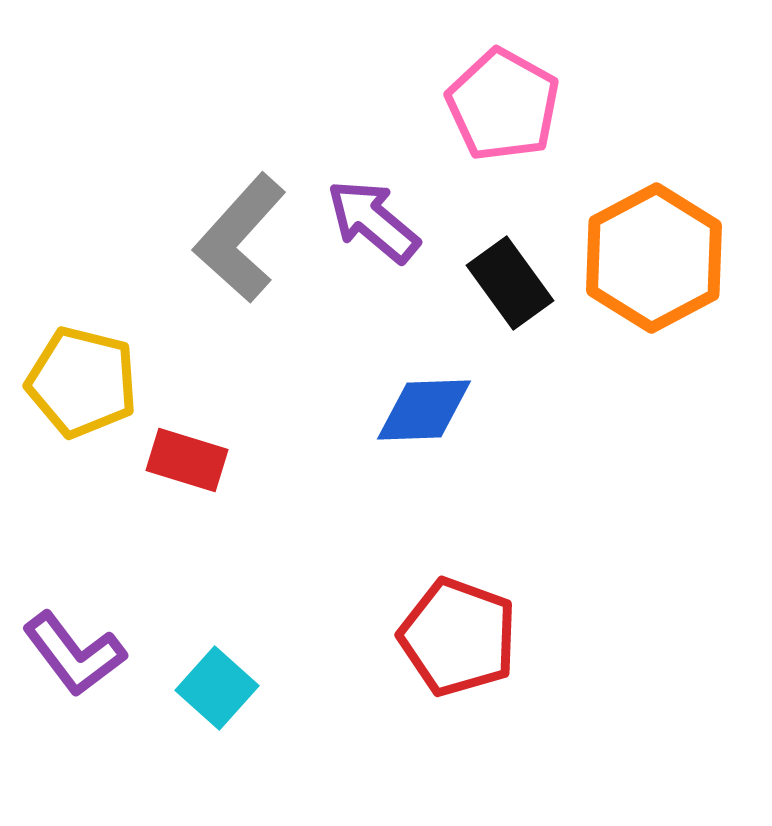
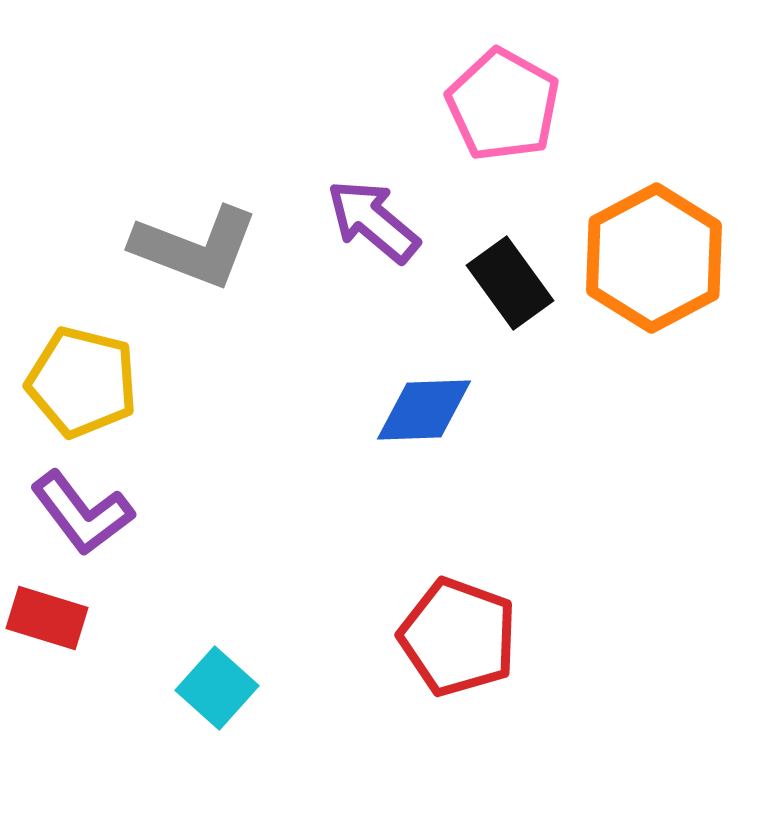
gray L-shape: moved 45 px left, 9 px down; rotated 111 degrees counterclockwise
red rectangle: moved 140 px left, 158 px down
purple L-shape: moved 8 px right, 141 px up
